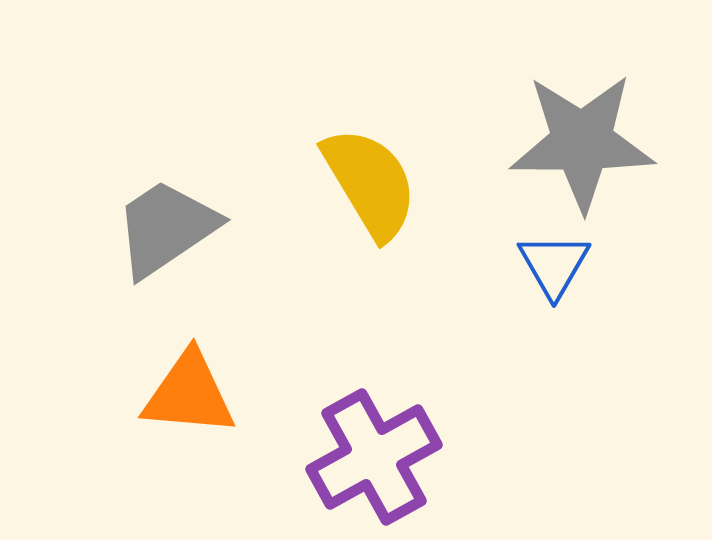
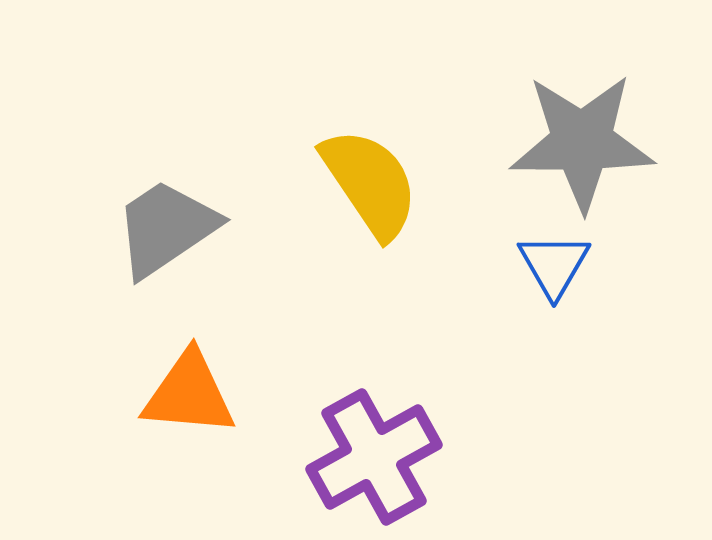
yellow semicircle: rotated 3 degrees counterclockwise
